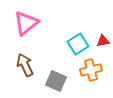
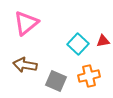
cyan square: rotated 15 degrees counterclockwise
brown arrow: rotated 55 degrees counterclockwise
orange cross: moved 2 px left, 6 px down
